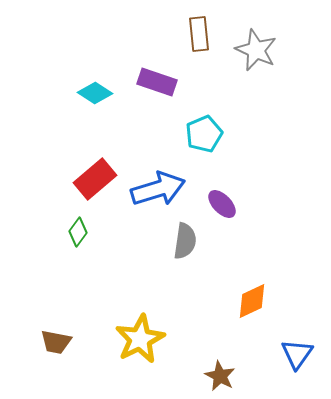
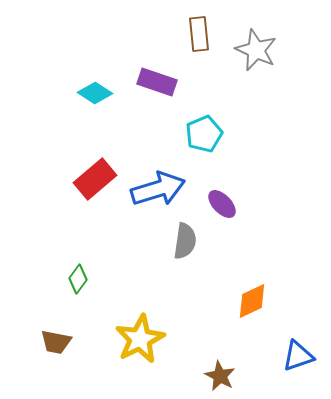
green diamond: moved 47 px down
blue triangle: moved 1 px right, 2 px down; rotated 36 degrees clockwise
